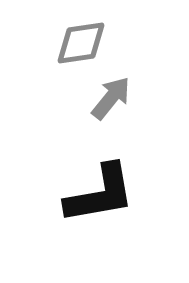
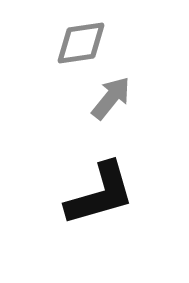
black L-shape: rotated 6 degrees counterclockwise
